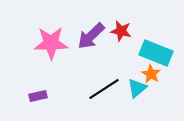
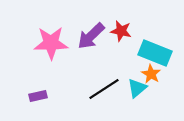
cyan rectangle: moved 1 px left
